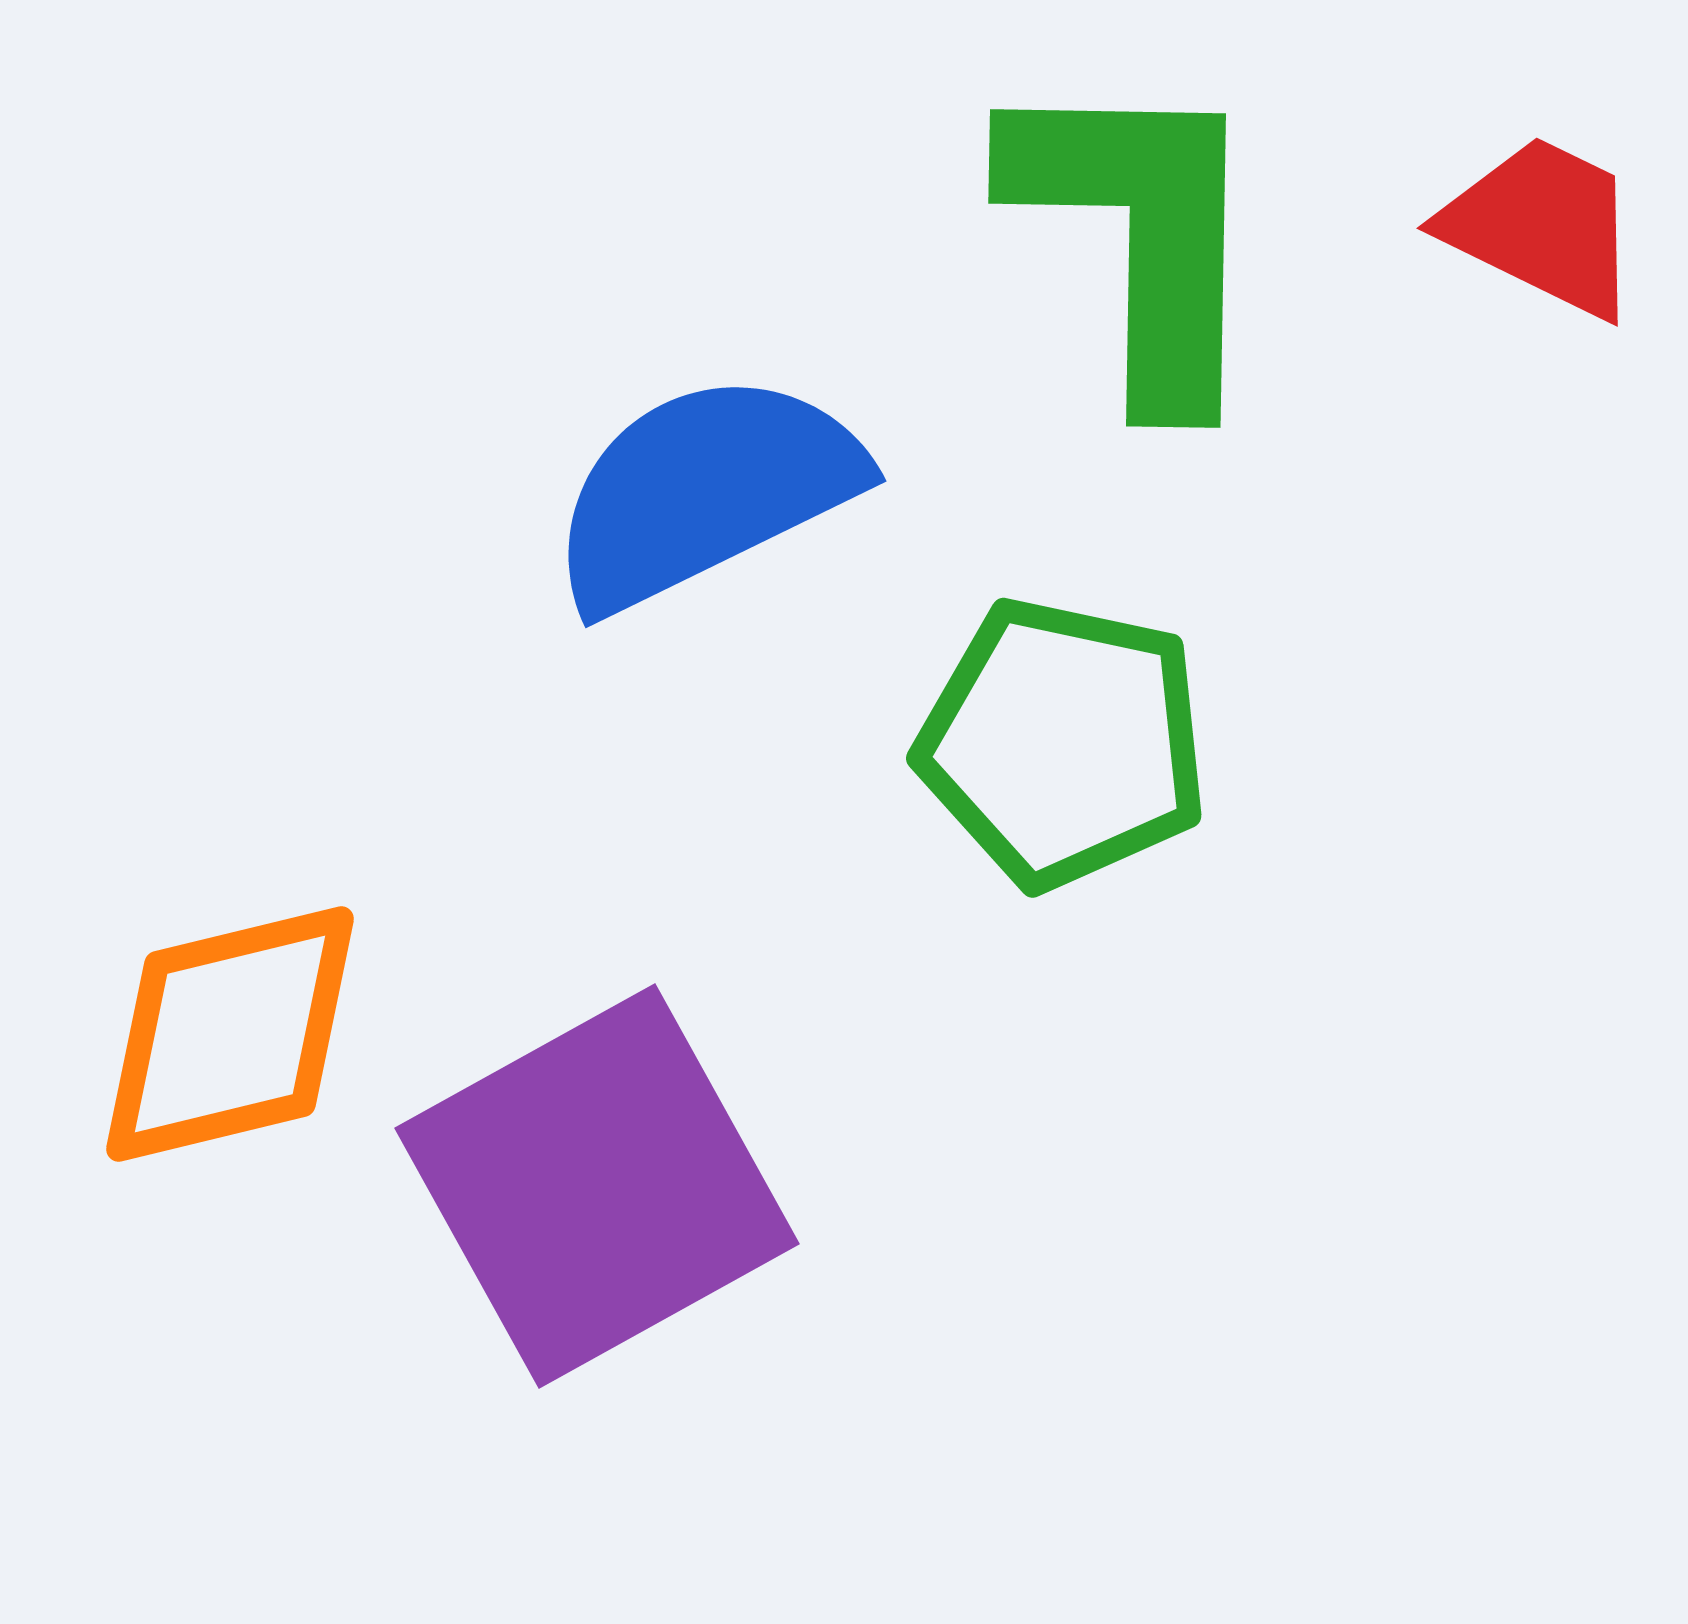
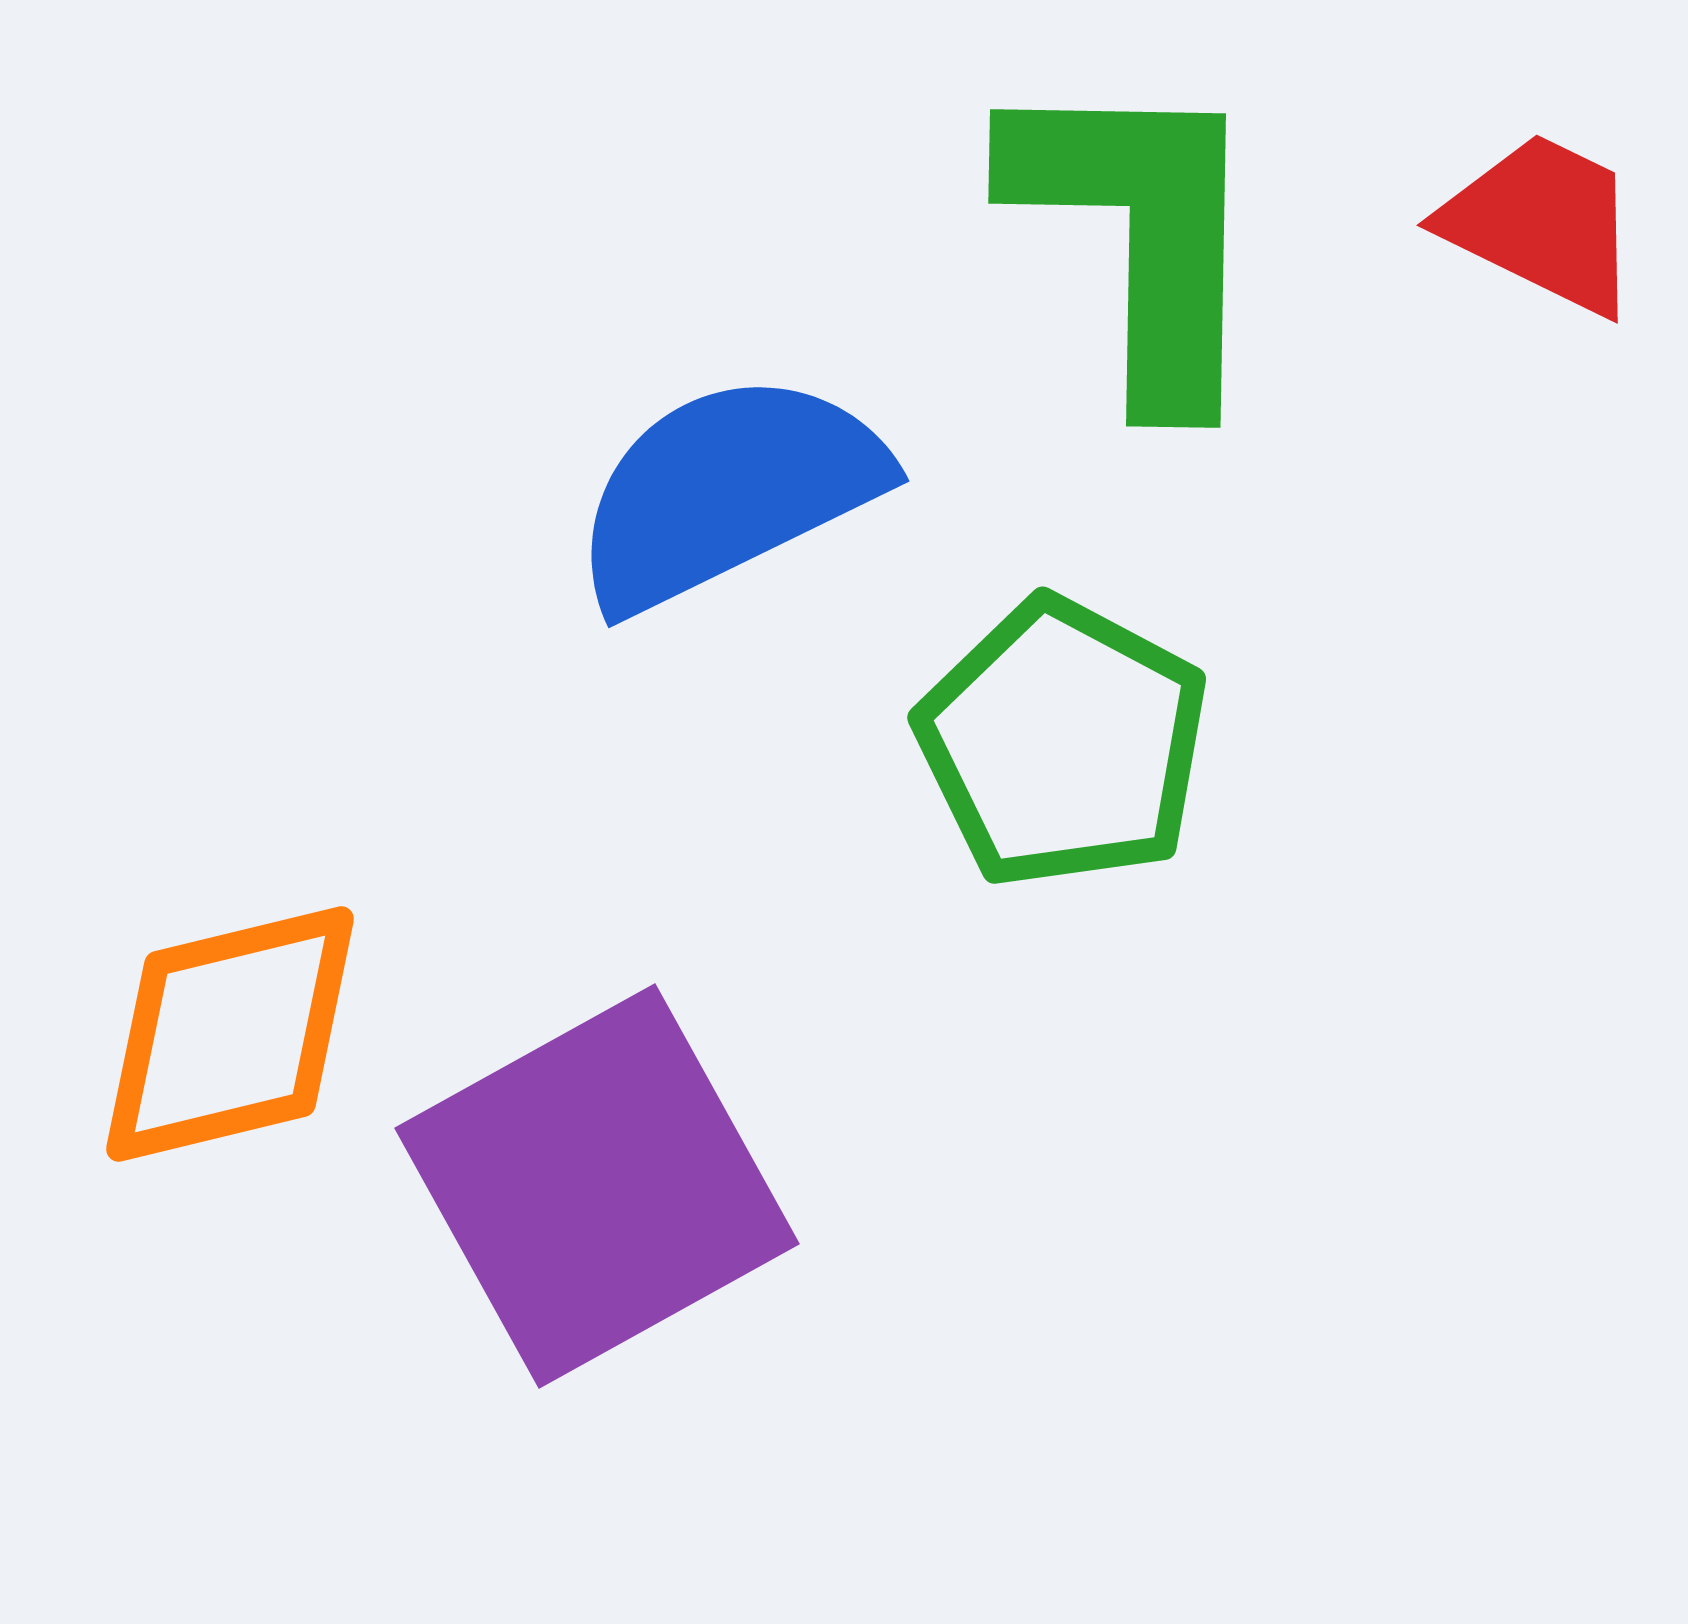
red trapezoid: moved 3 px up
blue semicircle: moved 23 px right
green pentagon: rotated 16 degrees clockwise
